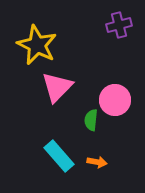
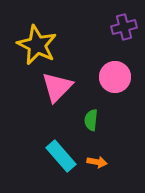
purple cross: moved 5 px right, 2 px down
pink circle: moved 23 px up
cyan rectangle: moved 2 px right
